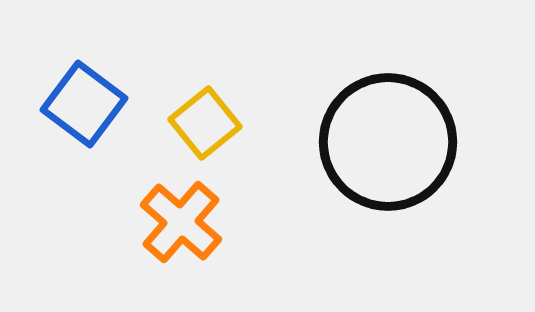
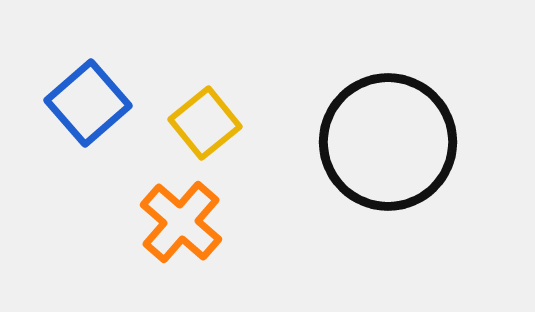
blue square: moved 4 px right, 1 px up; rotated 12 degrees clockwise
